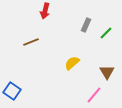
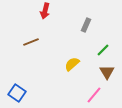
green line: moved 3 px left, 17 px down
yellow semicircle: moved 1 px down
blue square: moved 5 px right, 2 px down
